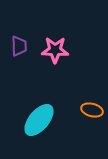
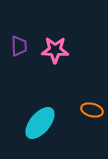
cyan ellipse: moved 1 px right, 3 px down
